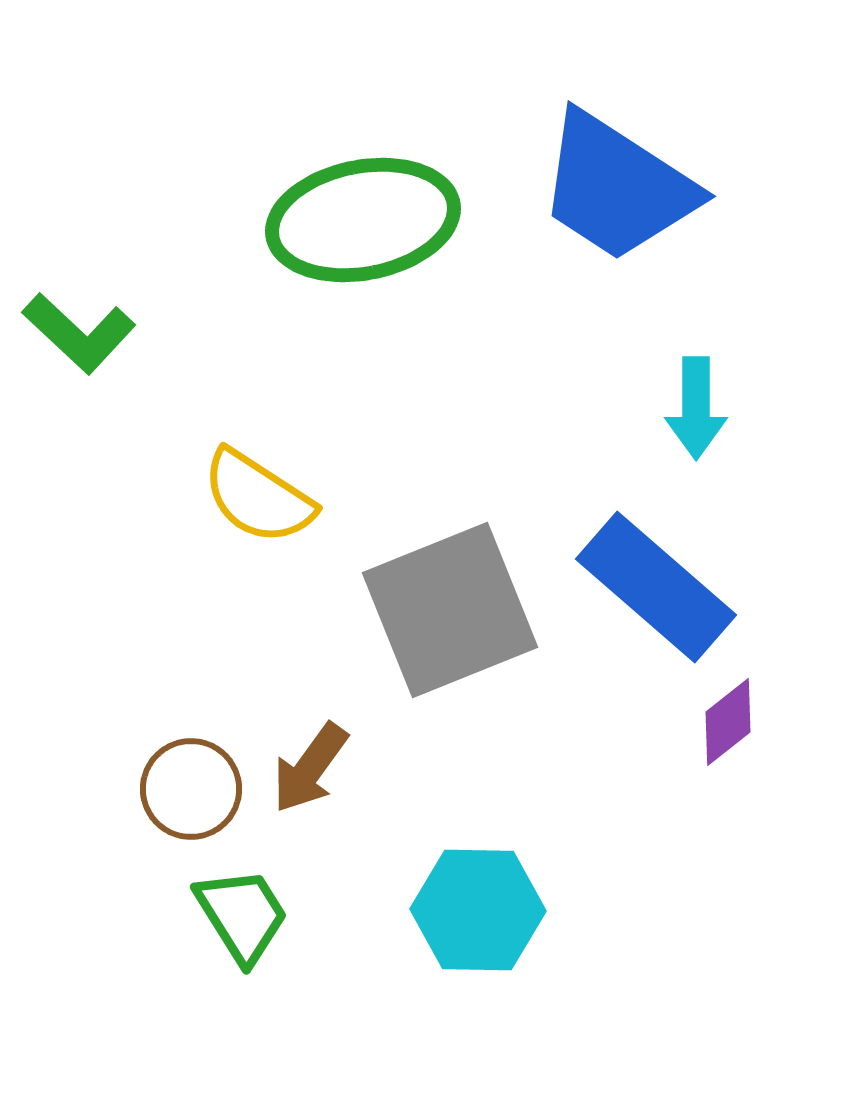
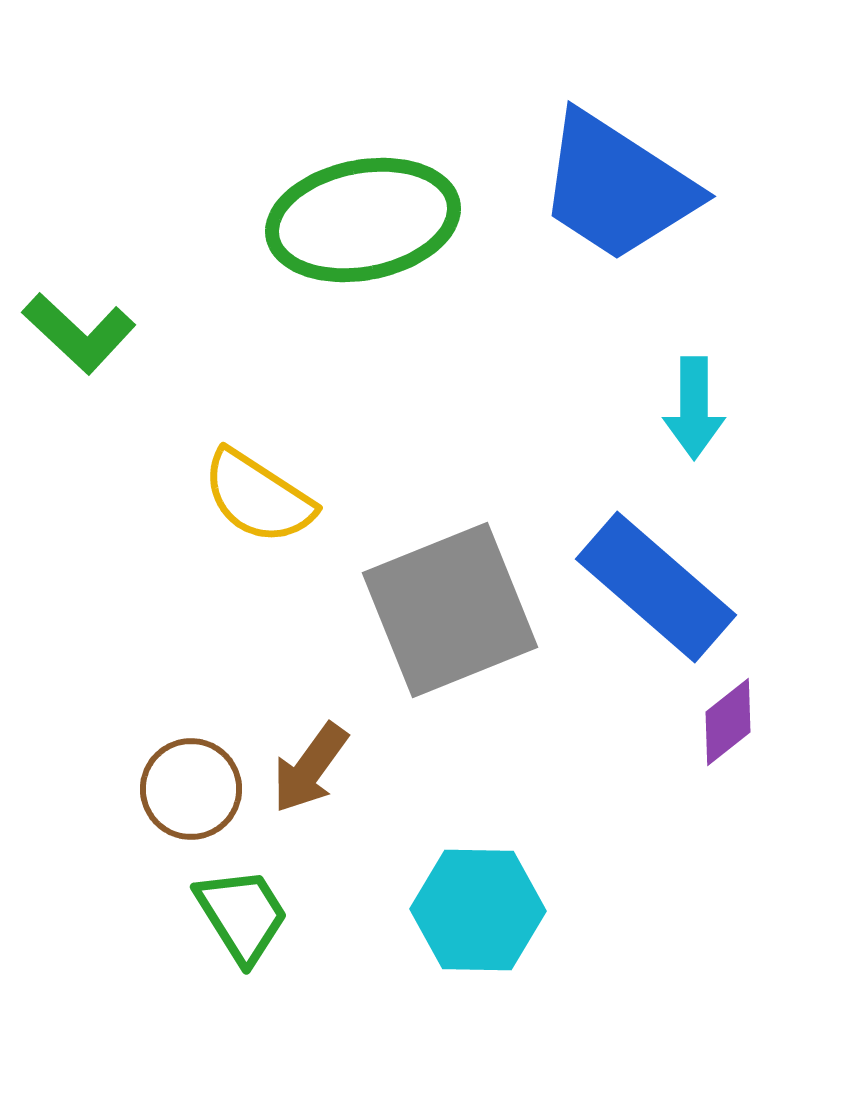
cyan arrow: moved 2 px left
